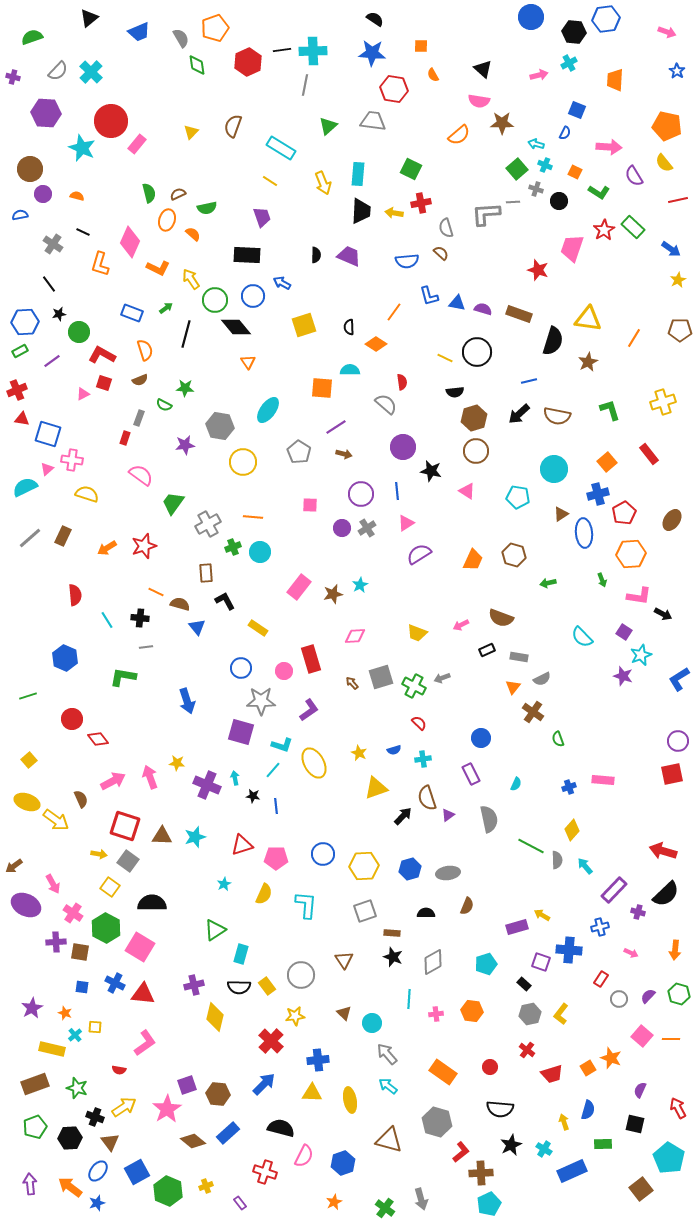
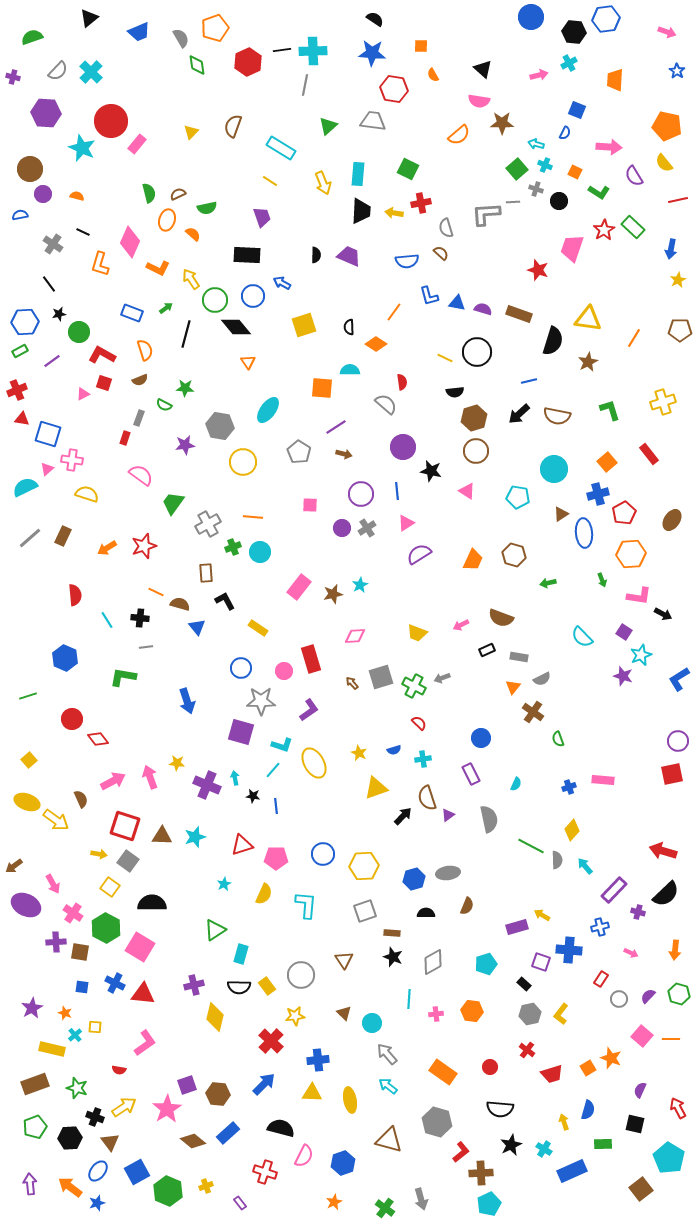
green square at (411, 169): moved 3 px left
blue arrow at (671, 249): rotated 66 degrees clockwise
blue hexagon at (410, 869): moved 4 px right, 10 px down
